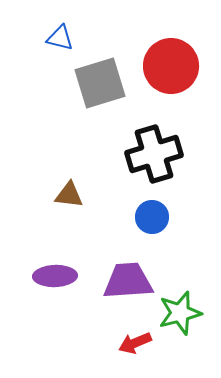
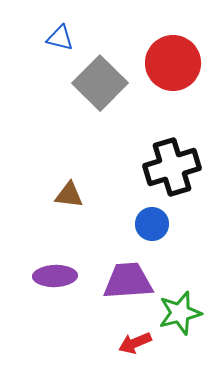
red circle: moved 2 px right, 3 px up
gray square: rotated 28 degrees counterclockwise
black cross: moved 18 px right, 13 px down
blue circle: moved 7 px down
